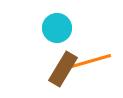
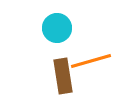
brown rectangle: moved 7 px down; rotated 40 degrees counterclockwise
